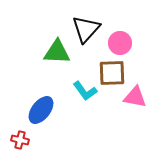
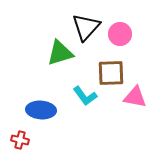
black triangle: moved 2 px up
pink circle: moved 9 px up
green triangle: moved 3 px right, 1 px down; rotated 20 degrees counterclockwise
brown square: moved 1 px left
cyan L-shape: moved 5 px down
blue ellipse: rotated 56 degrees clockwise
